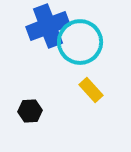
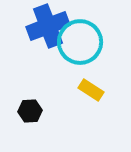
yellow rectangle: rotated 15 degrees counterclockwise
